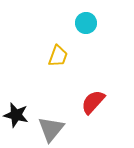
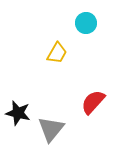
yellow trapezoid: moved 1 px left, 3 px up; rotated 10 degrees clockwise
black star: moved 2 px right, 2 px up
